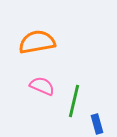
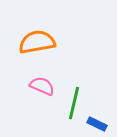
green line: moved 2 px down
blue rectangle: rotated 48 degrees counterclockwise
